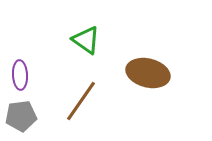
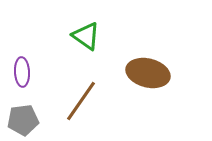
green triangle: moved 4 px up
purple ellipse: moved 2 px right, 3 px up
gray pentagon: moved 2 px right, 4 px down
